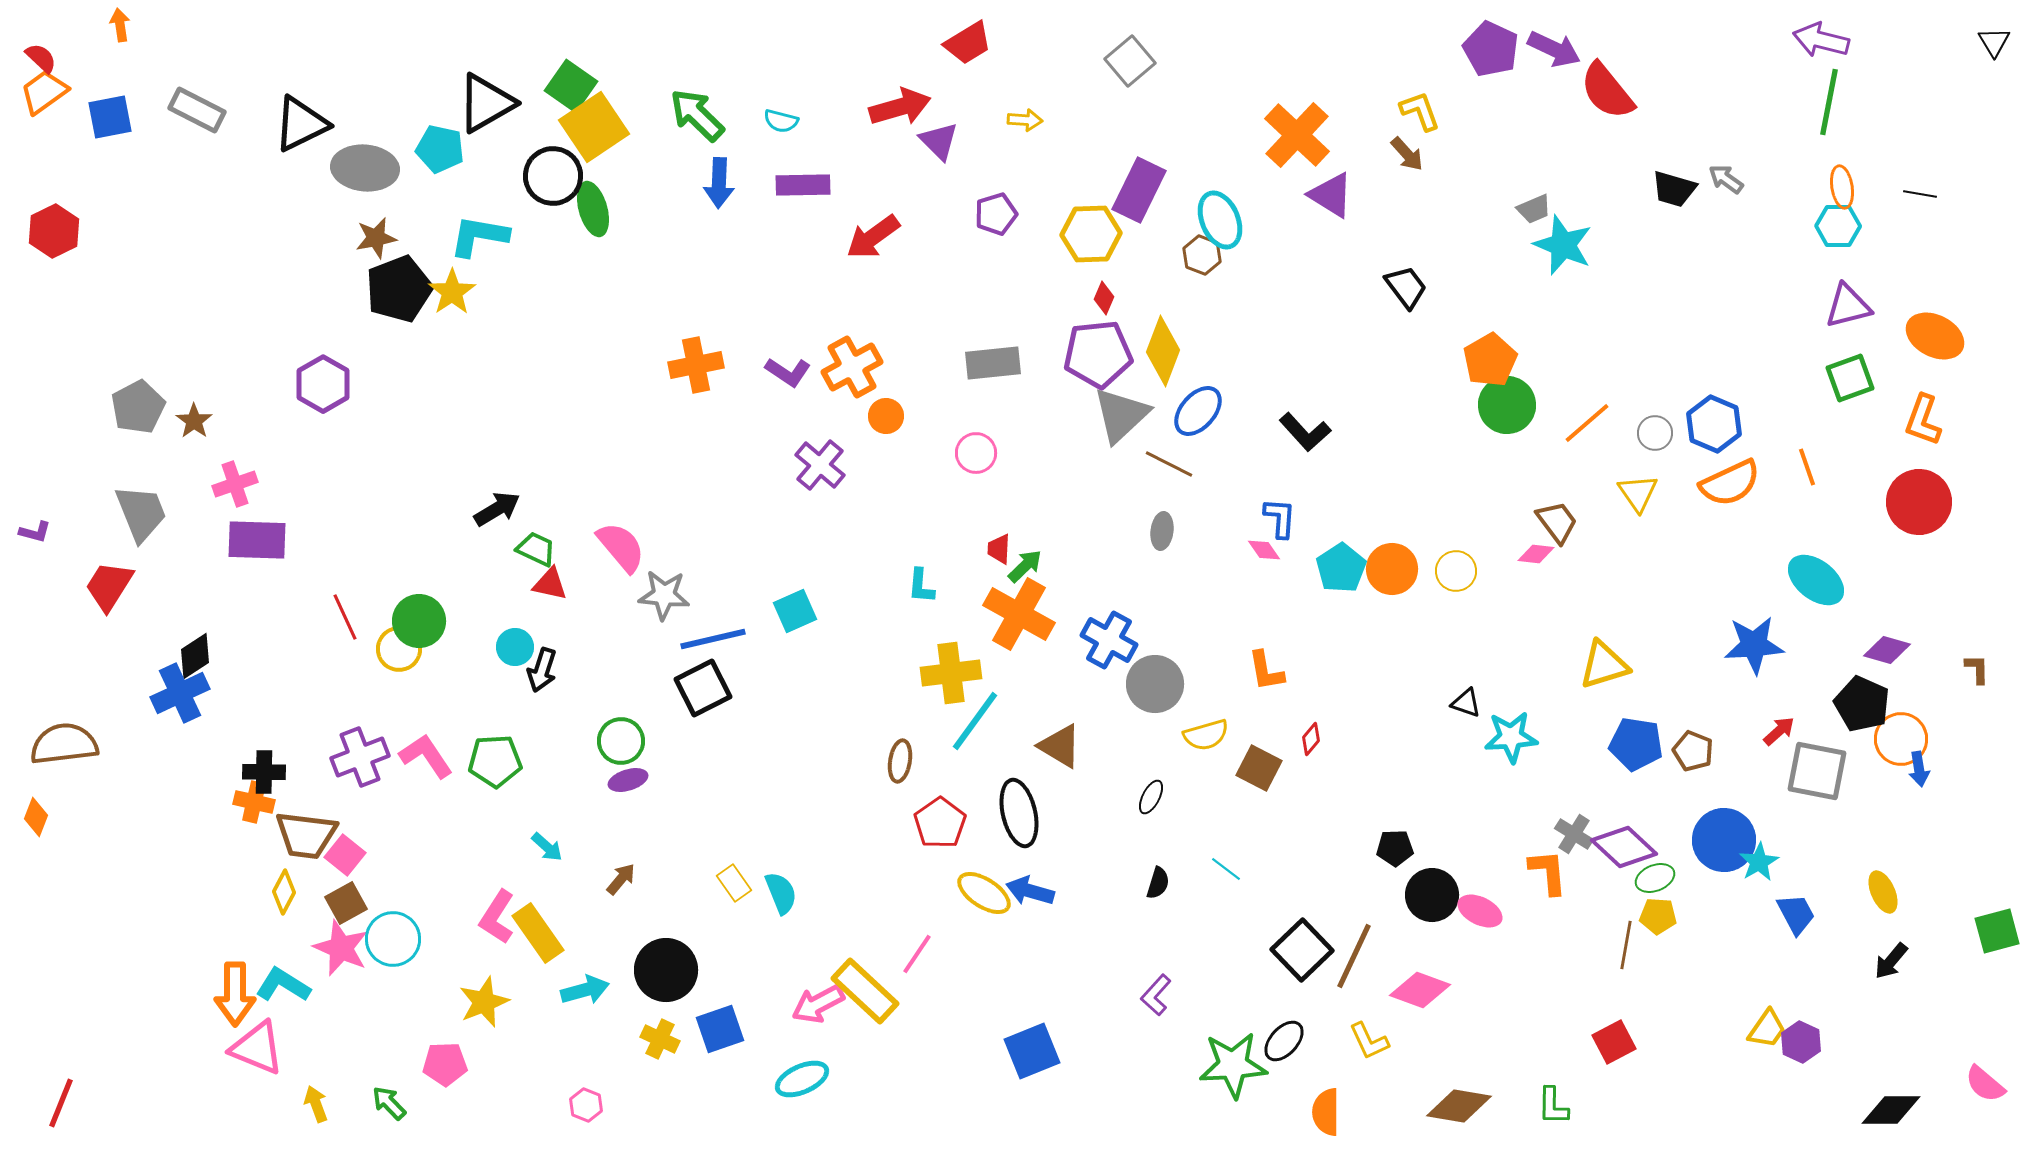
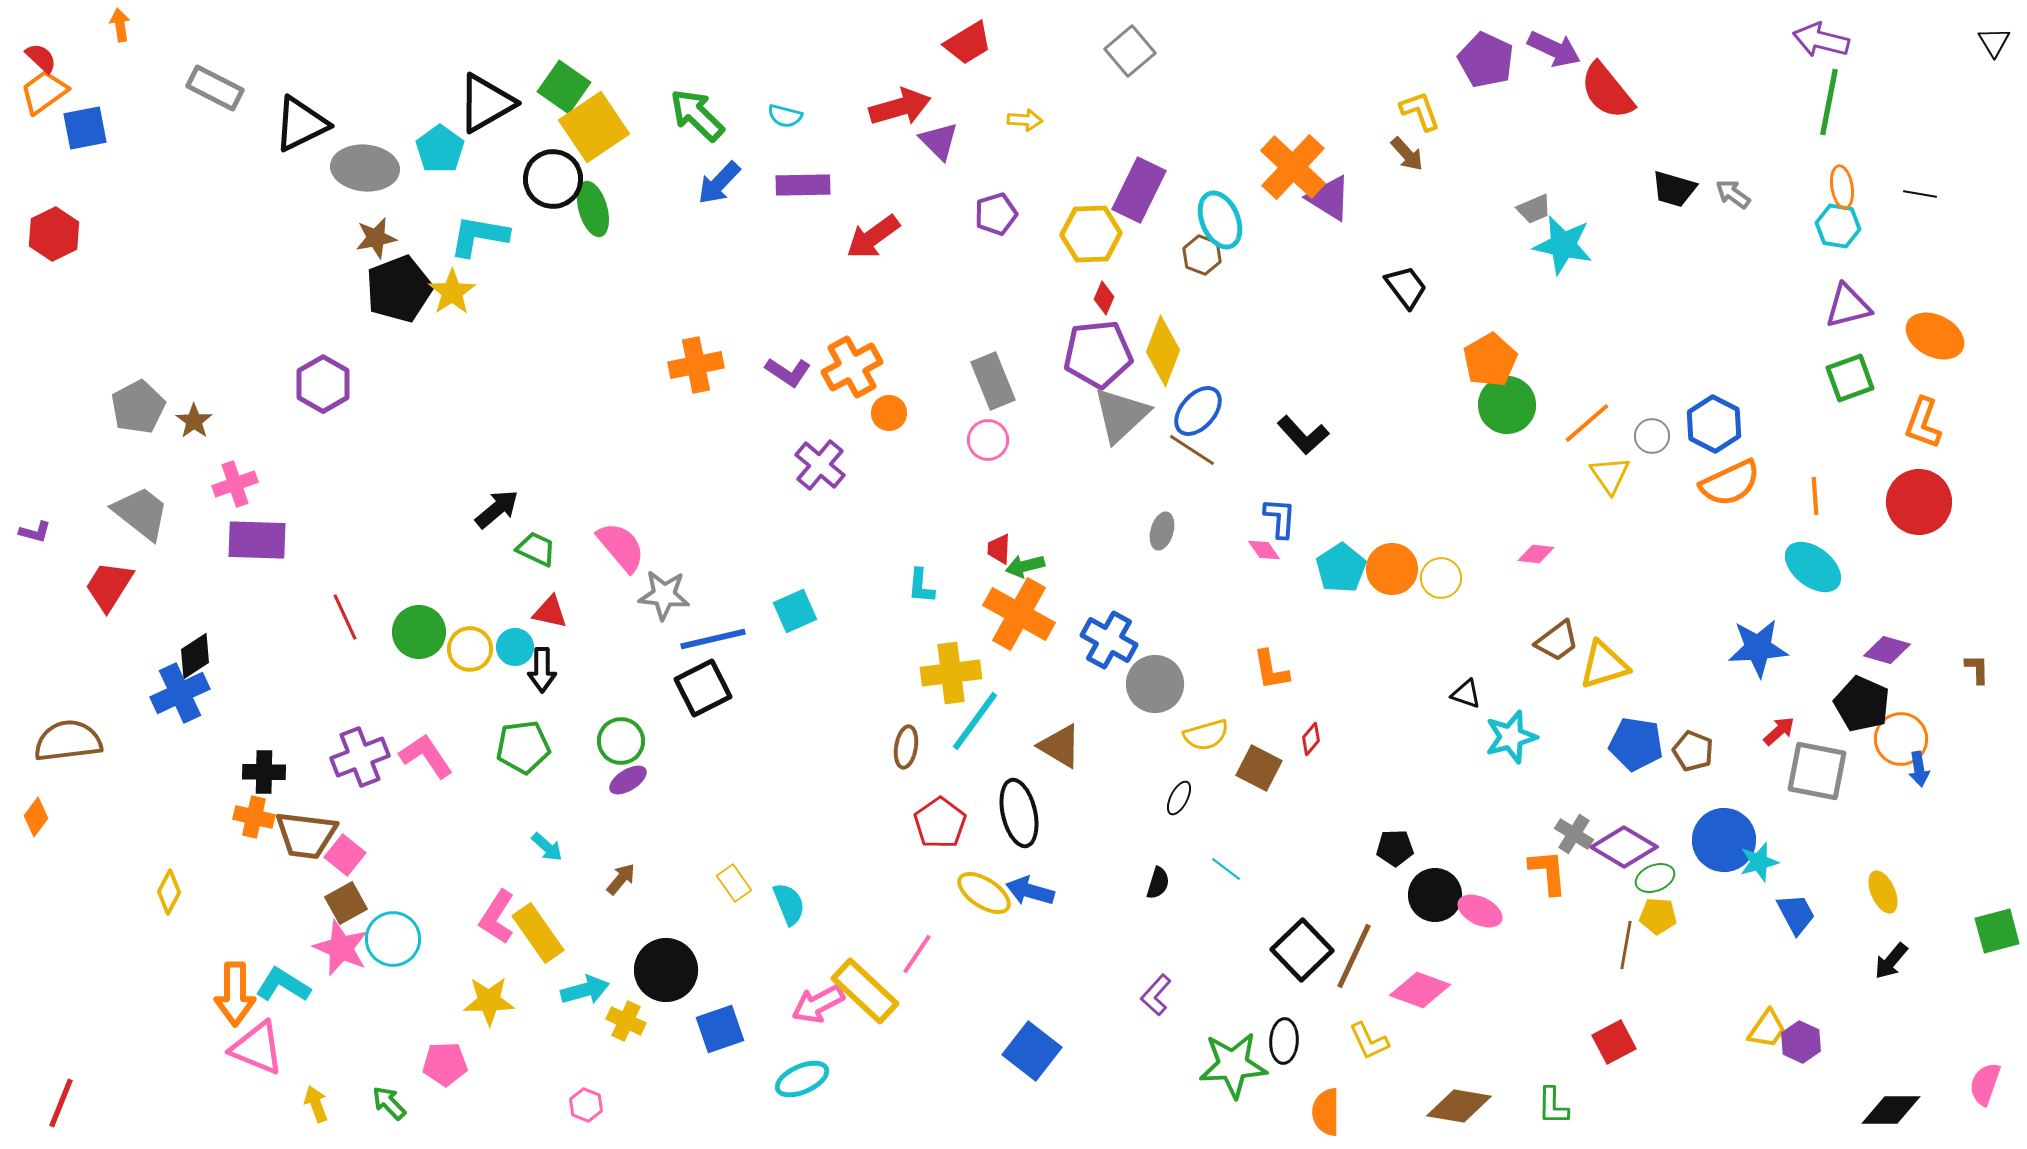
purple pentagon at (1491, 49): moved 5 px left, 11 px down
gray square at (1130, 61): moved 10 px up
green square at (571, 86): moved 7 px left, 1 px down
gray rectangle at (197, 110): moved 18 px right, 22 px up
blue square at (110, 117): moved 25 px left, 11 px down
cyan semicircle at (781, 121): moved 4 px right, 5 px up
orange cross at (1297, 135): moved 4 px left, 32 px down
cyan pentagon at (440, 149): rotated 24 degrees clockwise
black circle at (553, 176): moved 3 px down
gray arrow at (1726, 179): moved 7 px right, 15 px down
blue arrow at (719, 183): rotated 42 degrees clockwise
purple triangle at (1331, 195): moved 2 px left, 3 px down
cyan hexagon at (1838, 226): rotated 9 degrees clockwise
red hexagon at (54, 231): moved 3 px down
cyan star at (1563, 245): rotated 10 degrees counterclockwise
gray rectangle at (993, 363): moved 18 px down; rotated 74 degrees clockwise
orange circle at (886, 416): moved 3 px right, 3 px up
orange L-shape at (1923, 420): moved 3 px down
blue hexagon at (1714, 424): rotated 4 degrees clockwise
black L-shape at (1305, 432): moved 2 px left, 3 px down
gray circle at (1655, 433): moved 3 px left, 3 px down
pink circle at (976, 453): moved 12 px right, 13 px up
brown line at (1169, 464): moved 23 px right, 14 px up; rotated 6 degrees clockwise
orange line at (1807, 467): moved 8 px right, 29 px down; rotated 15 degrees clockwise
yellow triangle at (1638, 493): moved 28 px left, 18 px up
black arrow at (497, 509): rotated 9 degrees counterclockwise
gray trapezoid at (141, 513): rotated 30 degrees counterclockwise
brown trapezoid at (1557, 522): moved 119 px down; rotated 90 degrees clockwise
gray ellipse at (1162, 531): rotated 9 degrees clockwise
green arrow at (1025, 566): rotated 150 degrees counterclockwise
yellow circle at (1456, 571): moved 15 px left, 7 px down
cyan ellipse at (1816, 580): moved 3 px left, 13 px up
red triangle at (550, 584): moved 28 px down
green circle at (419, 621): moved 11 px down
blue star at (1754, 645): moved 4 px right, 3 px down
yellow circle at (399, 649): moved 71 px right
black arrow at (542, 670): rotated 18 degrees counterclockwise
orange L-shape at (1266, 671): moved 5 px right, 1 px up
black triangle at (1466, 703): moved 9 px up
cyan star at (1511, 737): rotated 12 degrees counterclockwise
brown semicircle at (64, 744): moved 4 px right, 3 px up
green pentagon at (495, 761): moved 28 px right, 14 px up; rotated 4 degrees counterclockwise
brown ellipse at (900, 761): moved 6 px right, 14 px up
purple ellipse at (628, 780): rotated 15 degrees counterclockwise
black ellipse at (1151, 797): moved 28 px right, 1 px down
orange cross at (254, 802): moved 15 px down
orange diamond at (36, 817): rotated 15 degrees clockwise
purple diamond at (1624, 847): rotated 12 degrees counterclockwise
cyan star at (1759, 862): rotated 15 degrees clockwise
yellow diamond at (284, 892): moved 115 px left
cyan semicircle at (781, 893): moved 8 px right, 11 px down
black circle at (1432, 895): moved 3 px right
yellow star at (484, 1002): moved 5 px right, 1 px up; rotated 21 degrees clockwise
yellow cross at (660, 1039): moved 34 px left, 18 px up
black ellipse at (1284, 1041): rotated 39 degrees counterclockwise
blue square at (1032, 1051): rotated 30 degrees counterclockwise
pink semicircle at (1985, 1084): rotated 69 degrees clockwise
